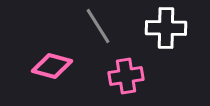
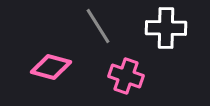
pink diamond: moved 1 px left, 1 px down
pink cross: rotated 28 degrees clockwise
